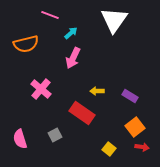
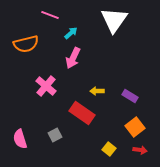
pink cross: moved 5 px right, 3 px up
red arrow: moved 2 px left, 3 px down
